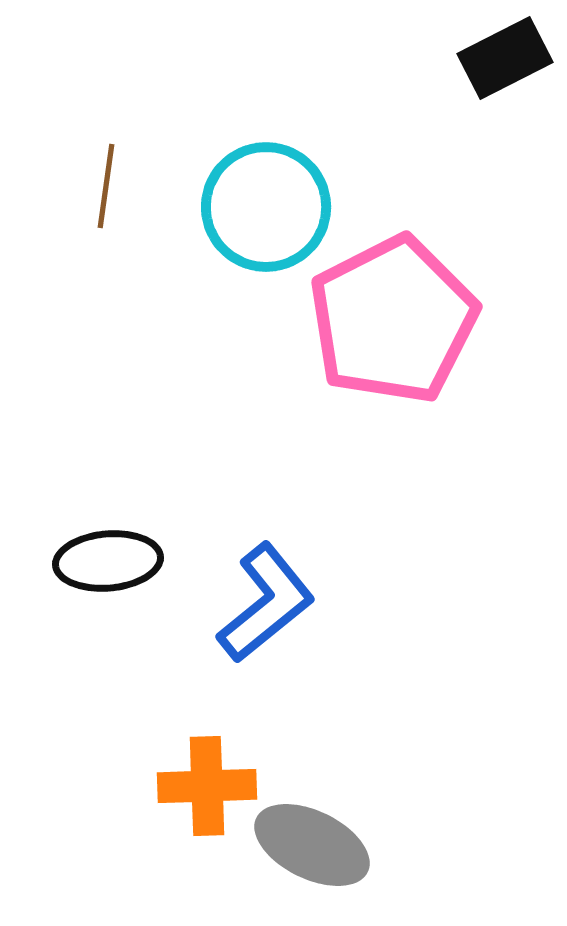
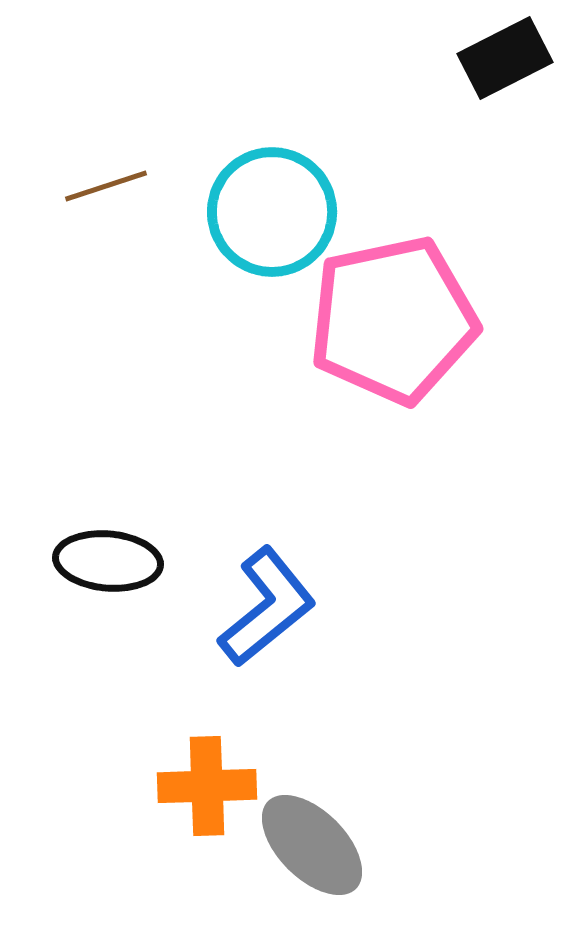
brown line: rotated 64 degrees clockwise
cyan circle: moved 6 px right, 5 px down
pink pentagon: rotated 15 degrees clockwise
black ellipse: rotated 10 degrees clockwise
blue L-shape: moved 1 px right, 4 px down
gray ellipse: rotated 19 degrees clockwise
